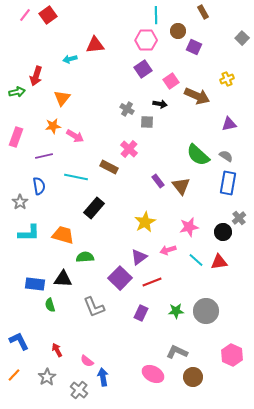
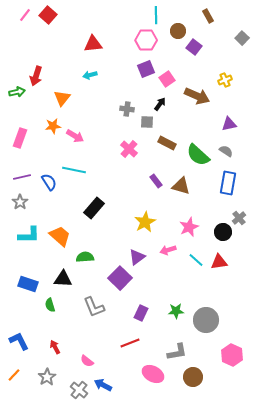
brown rectangle at (203, 12): moved 5 px right, 4 px down
red square at (48, 15): rotated 12 degrees counterclockwise
red triangle at (95, 45): moved 2 px left, 1 px up
purple square at (194, 47): rotated 14 degrees clockwise
cyan arrow at (70, 59): moved 20 px right, 16 px down
purple square at (143, 69): moved 3 px right; rotated 12 degrees clockwise
yellow cross at (227, 79): moved 2 px left, 1 px down
pink square at (171, 81): moved 4 px left, 2 px up
black arrow at (160, 104): rotated 64 degrees counterclockwise
gray cross at (127, 109): rotated 24 degrees counterclockwise
pink rectangle at (16, 137): moved 4 px right, 1 px down
purple line at (44, 156): moved 22 px left, 21 px down
gray semicircle at (226, 156): moved 5 px up
brown rectangle at (109, 167): moved 58 px right, 24 px up
cyan line at (76, 177): moved 2 px left, 7 px up
purple rectangle at (158, 181): moved 2 px left
blue semicircle at (39, 186): moved 10 px right, 4 px up; rotated 24 degrees counterclockwise
brown triangle at (181, 186): rotated 36 degrees counterclockwise
pink star at (189, 227): rotated 12 degrees counterclockwise
cyan L-shape at (29, 233): moved 2 px down
orange trapezoid at (63, 235): moved 3 px left, 1 px down; rotated 25 degrees clockwise
purple triangle at (139, 257): moved 2 px left
red line at (152, 282): moved 22 px left, 61 px down
blue rectangle at (35, 284): moved 7 px left; rotated 12 degrees clockwise
gray circle at (206, 311): moved 9 px down
red arrow at (57, 350): moved 2 px left, 3 px up
gray L-shape at (177, 352): rotated 145 degrees clockwise
blue arrow at (103, 377): moved 8 px down; rotated 54 degrees counterclockwise
